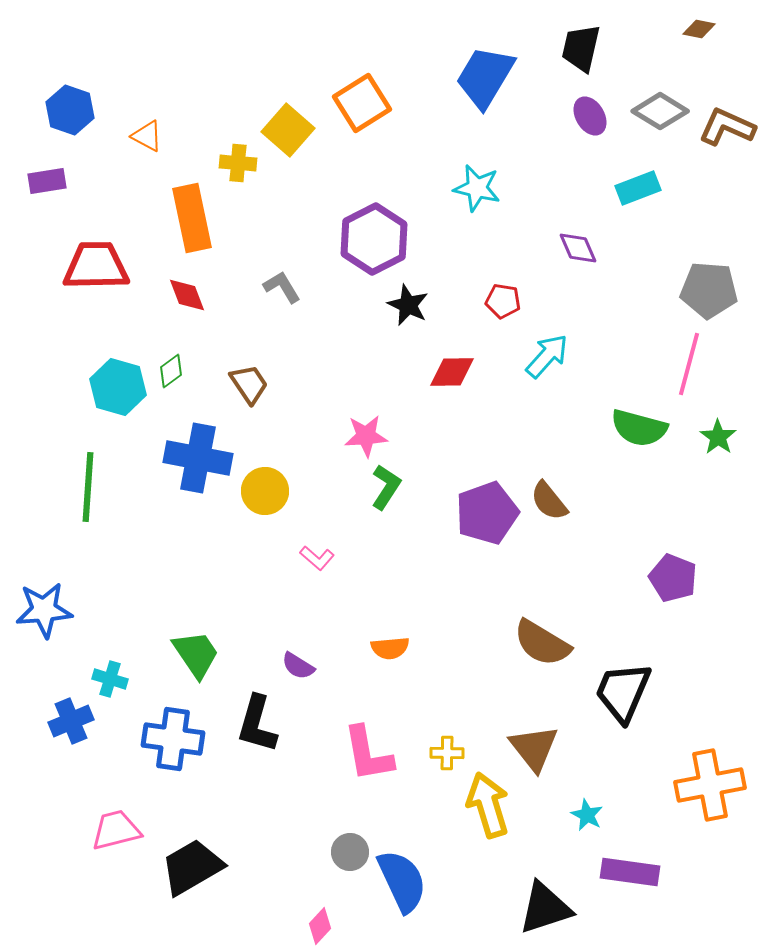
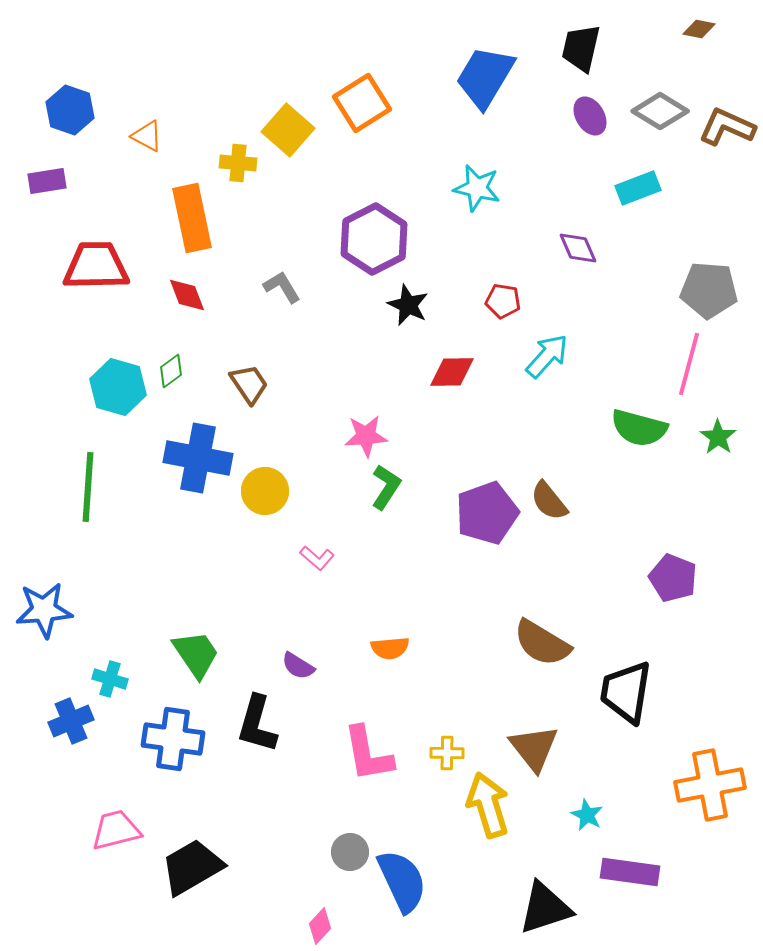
black trapezoid at (623, 692): moved 3 px right; rotated 14 degrees counterclockwise
